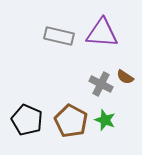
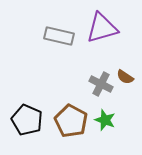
purple triangle: moved 5 px up; rotated 20 degrees counterclockwise
